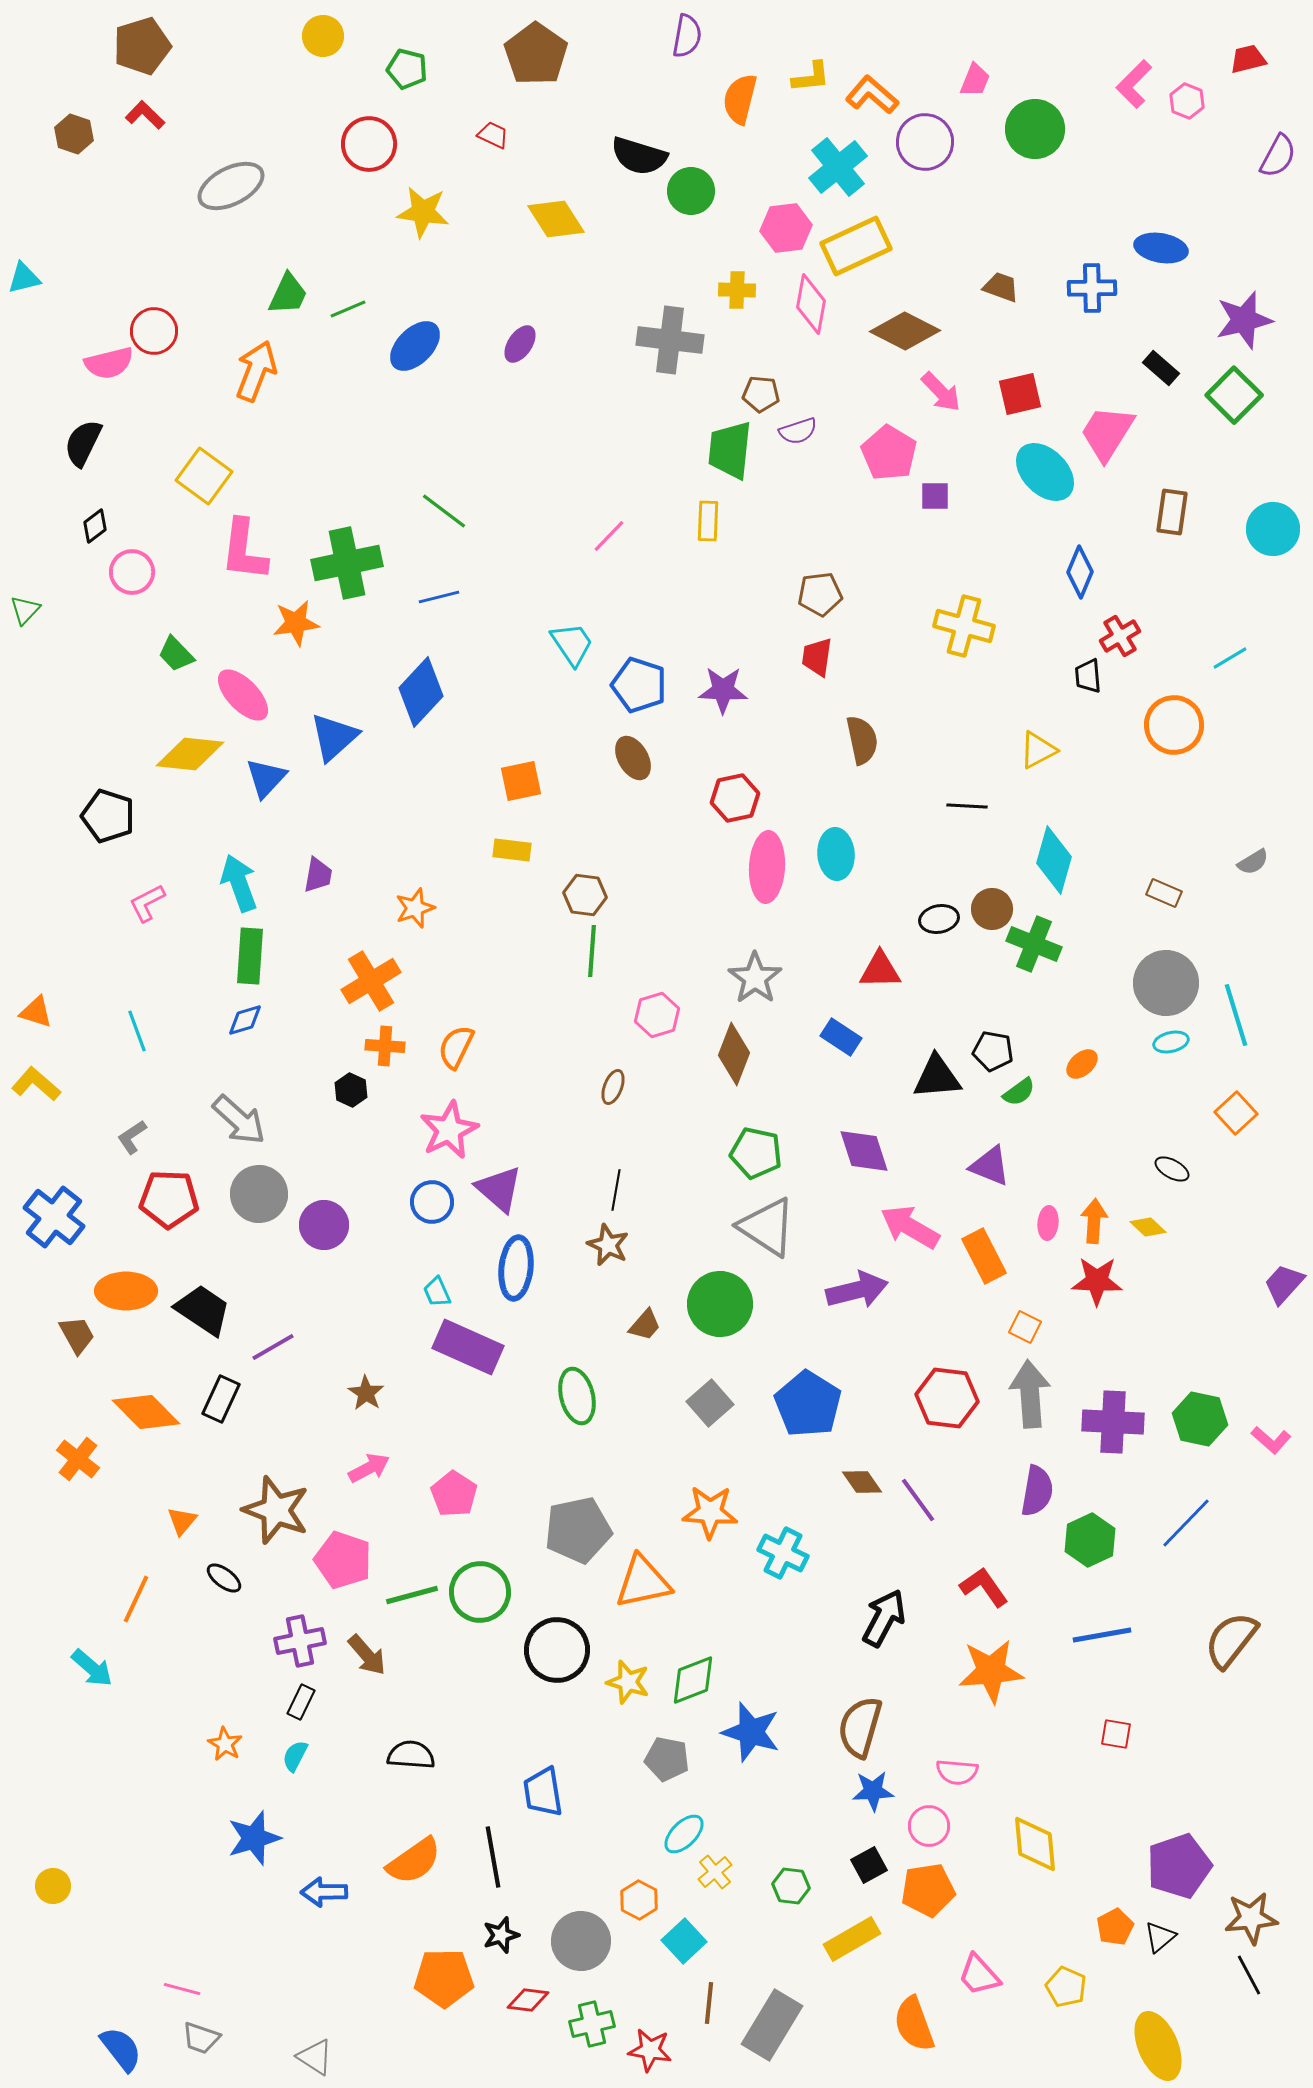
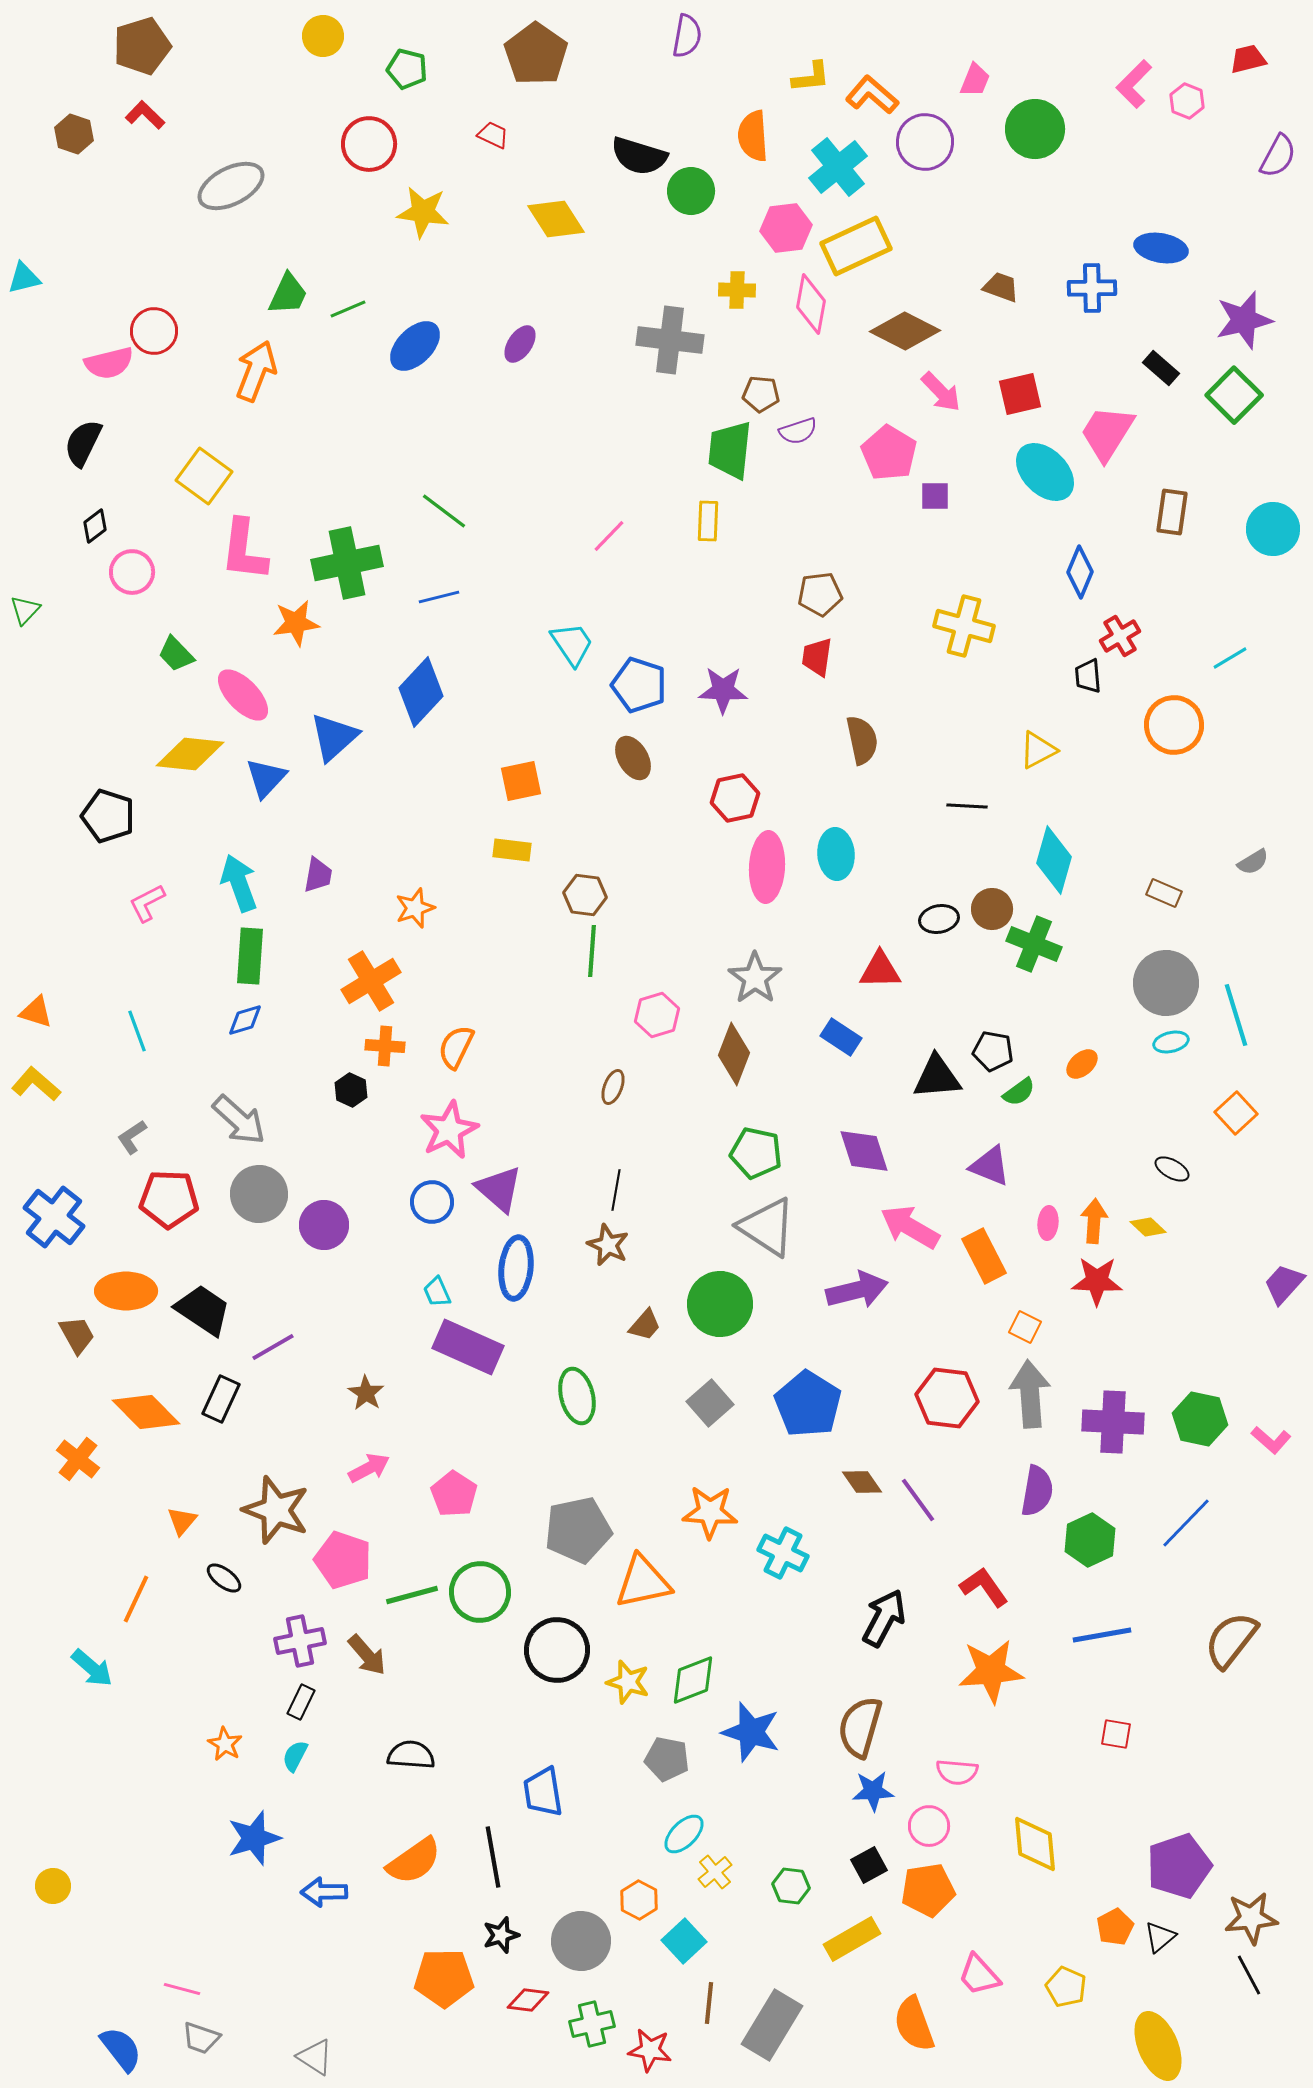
orange semicircle at (740, 99): moved 13 px right, 37 px down; rotated 18 degrees counterclockwise
